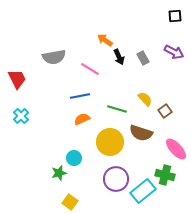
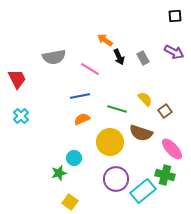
pink ellipse: moved 4 px left
